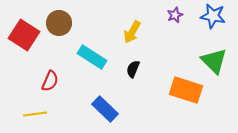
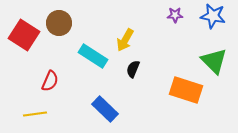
purple star: rotated 21 degrees clockwise
yellow arrow: moved 7 px left, 8 px down
cyan rectangle: moved 1 px right, 1 px up
